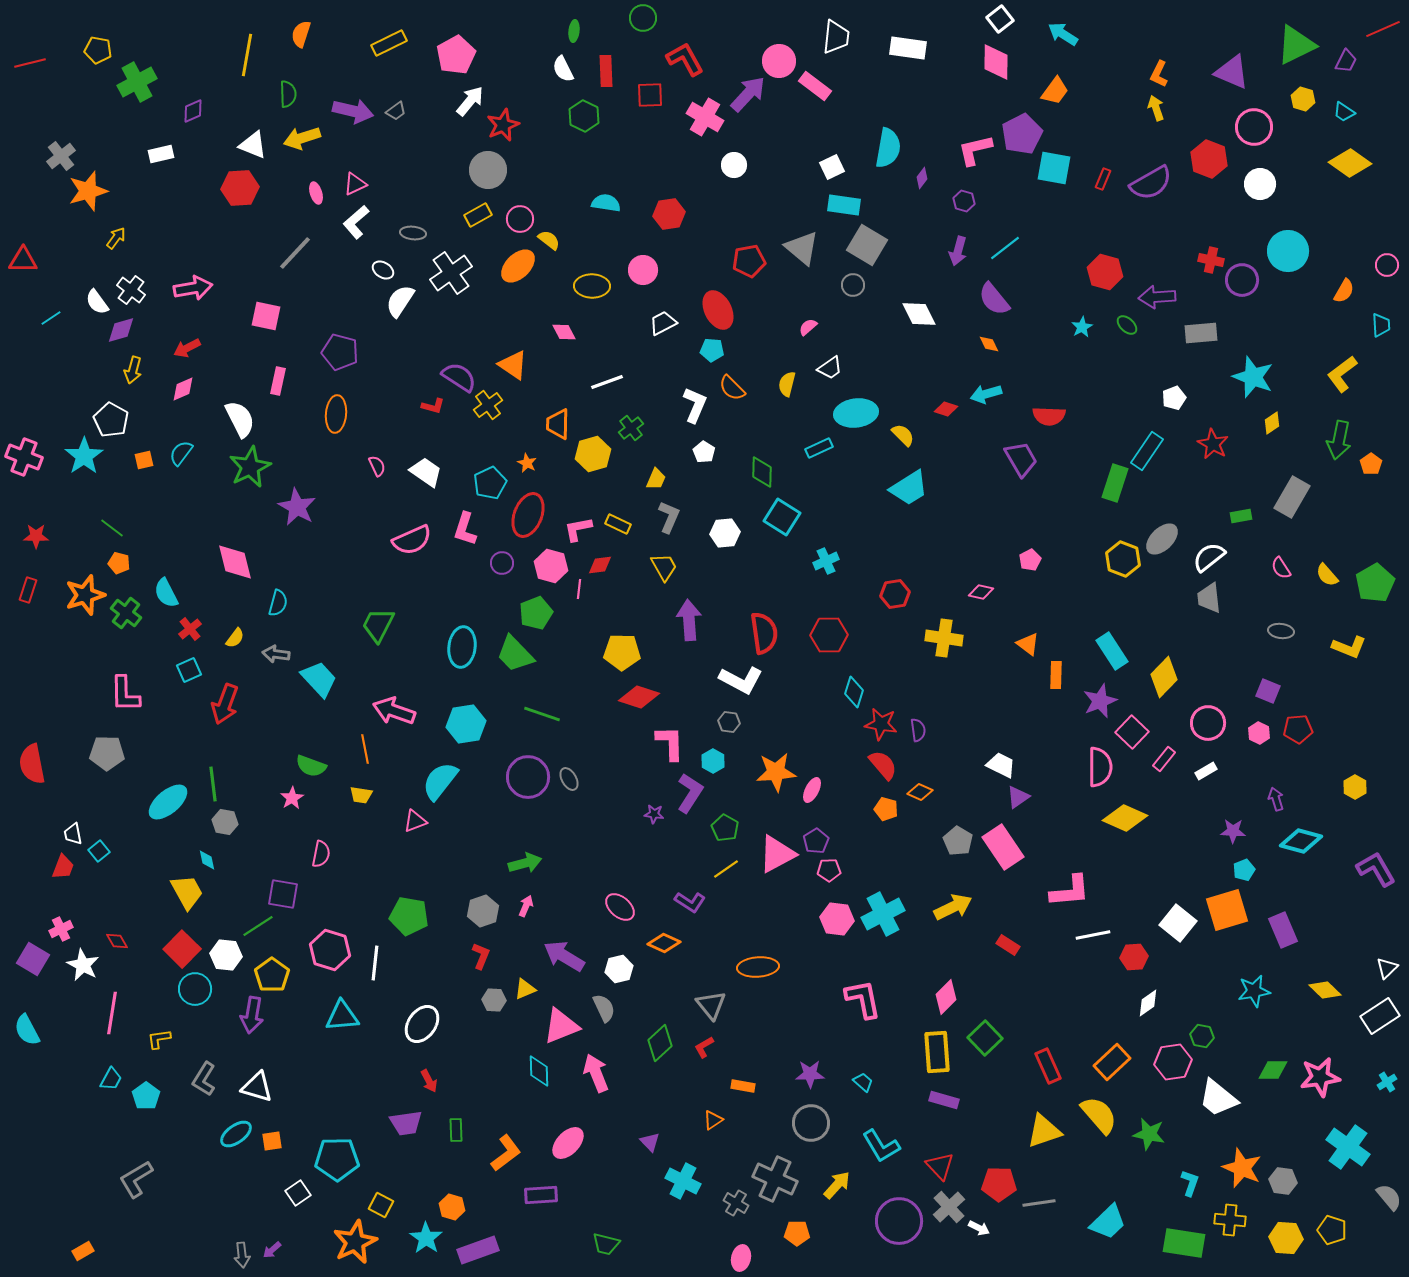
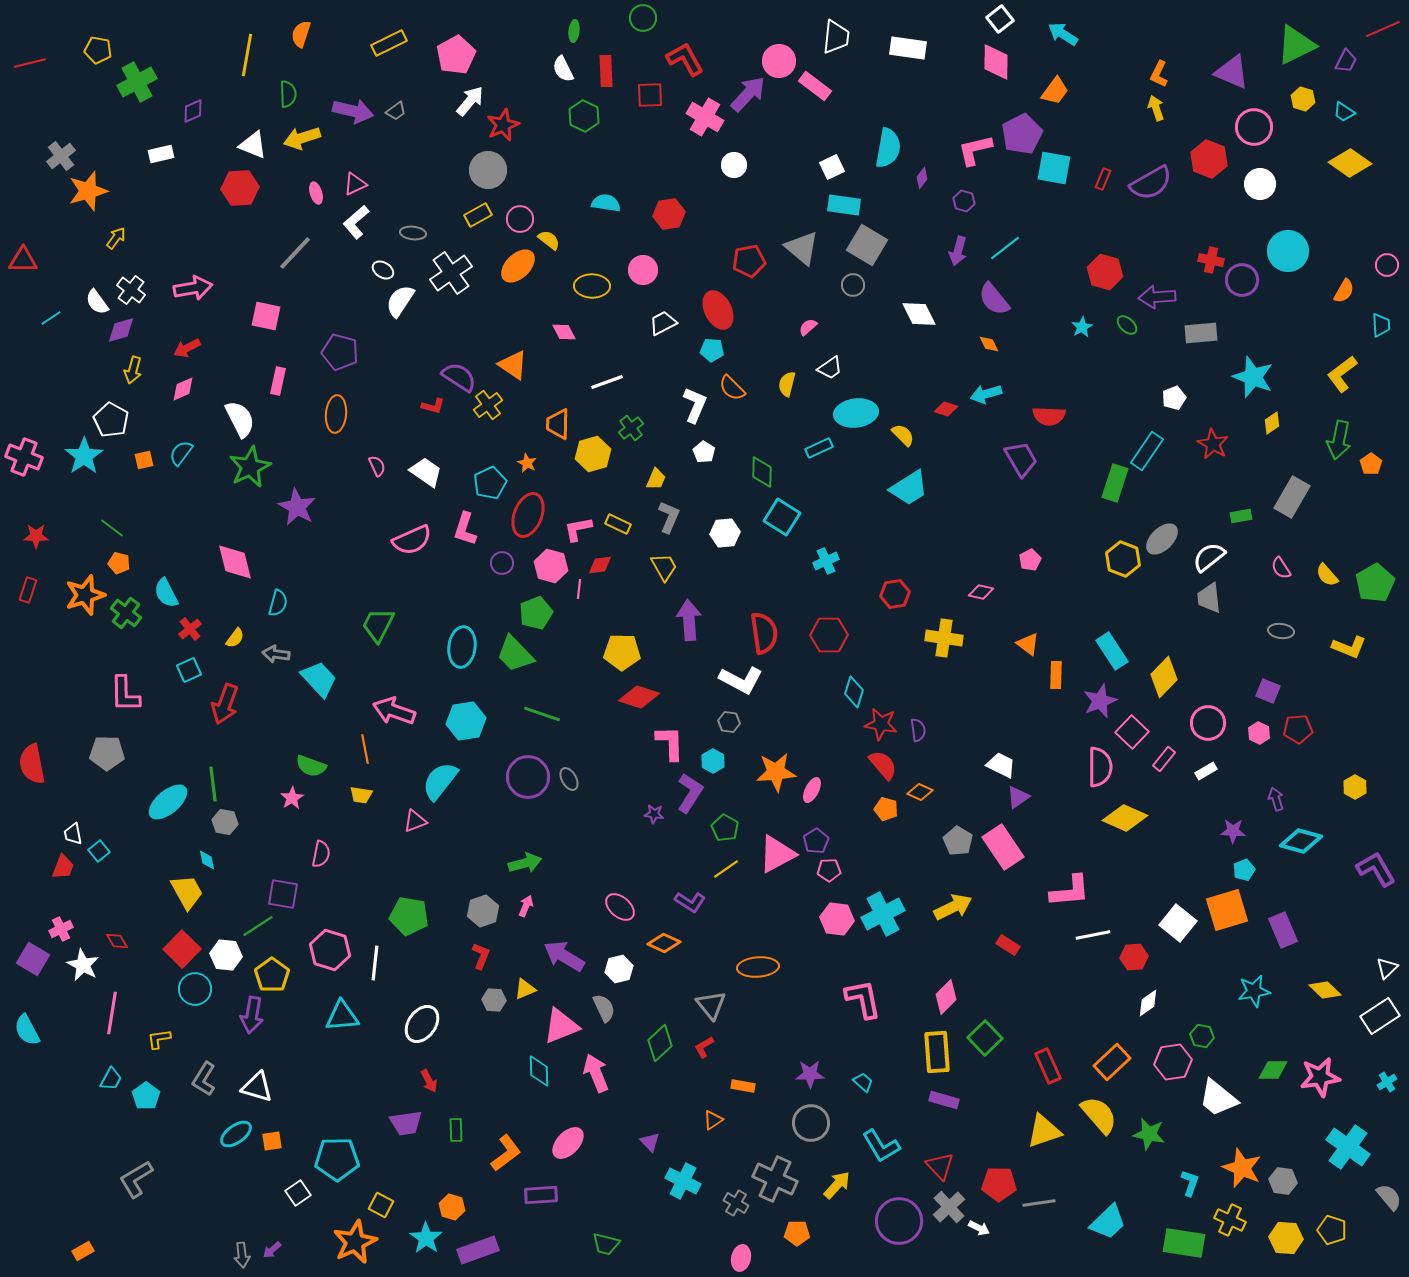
cyan hexagon at (466, 724): moved 3 px up
yellow cross at (1230, 1220): rotated 20 degrees clockwise
